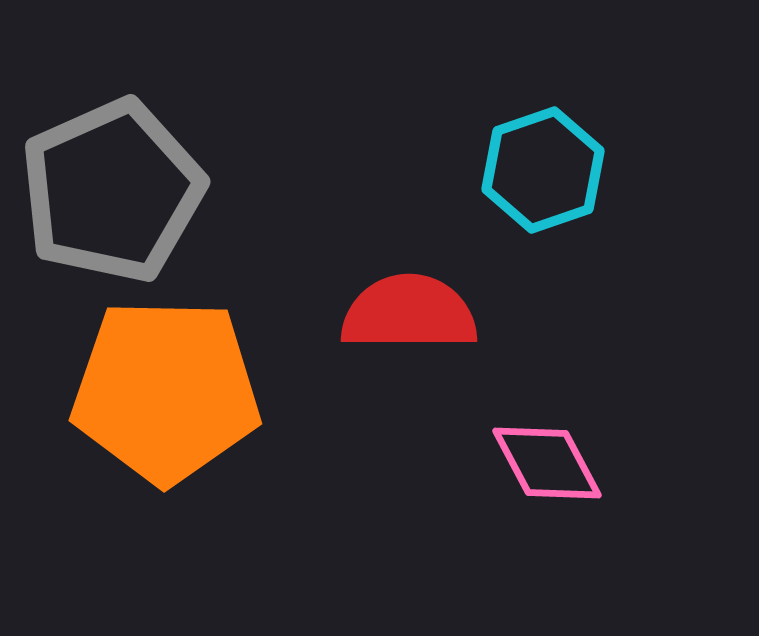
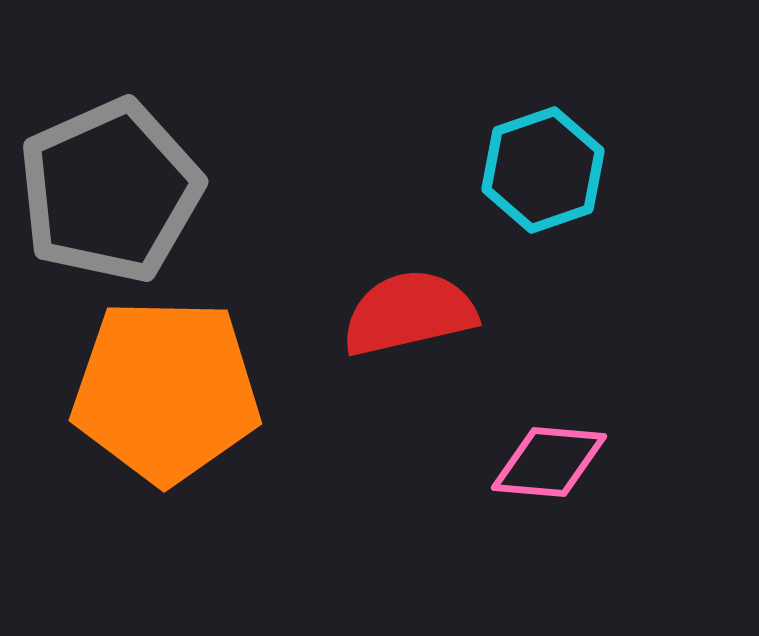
gray pentagon: moved 2 px left
red semicircle: rotated 13 degrees counterclockwise
pink diamond: moved 2 px right, 1 px up; rotated 57 degrees counterclockwise
